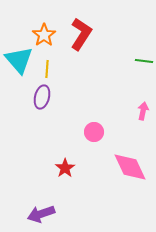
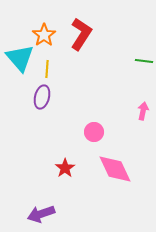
cyan triangle: moved 1 px right, 2 px up
pink diamond: moved 15 px left, 2 px down
